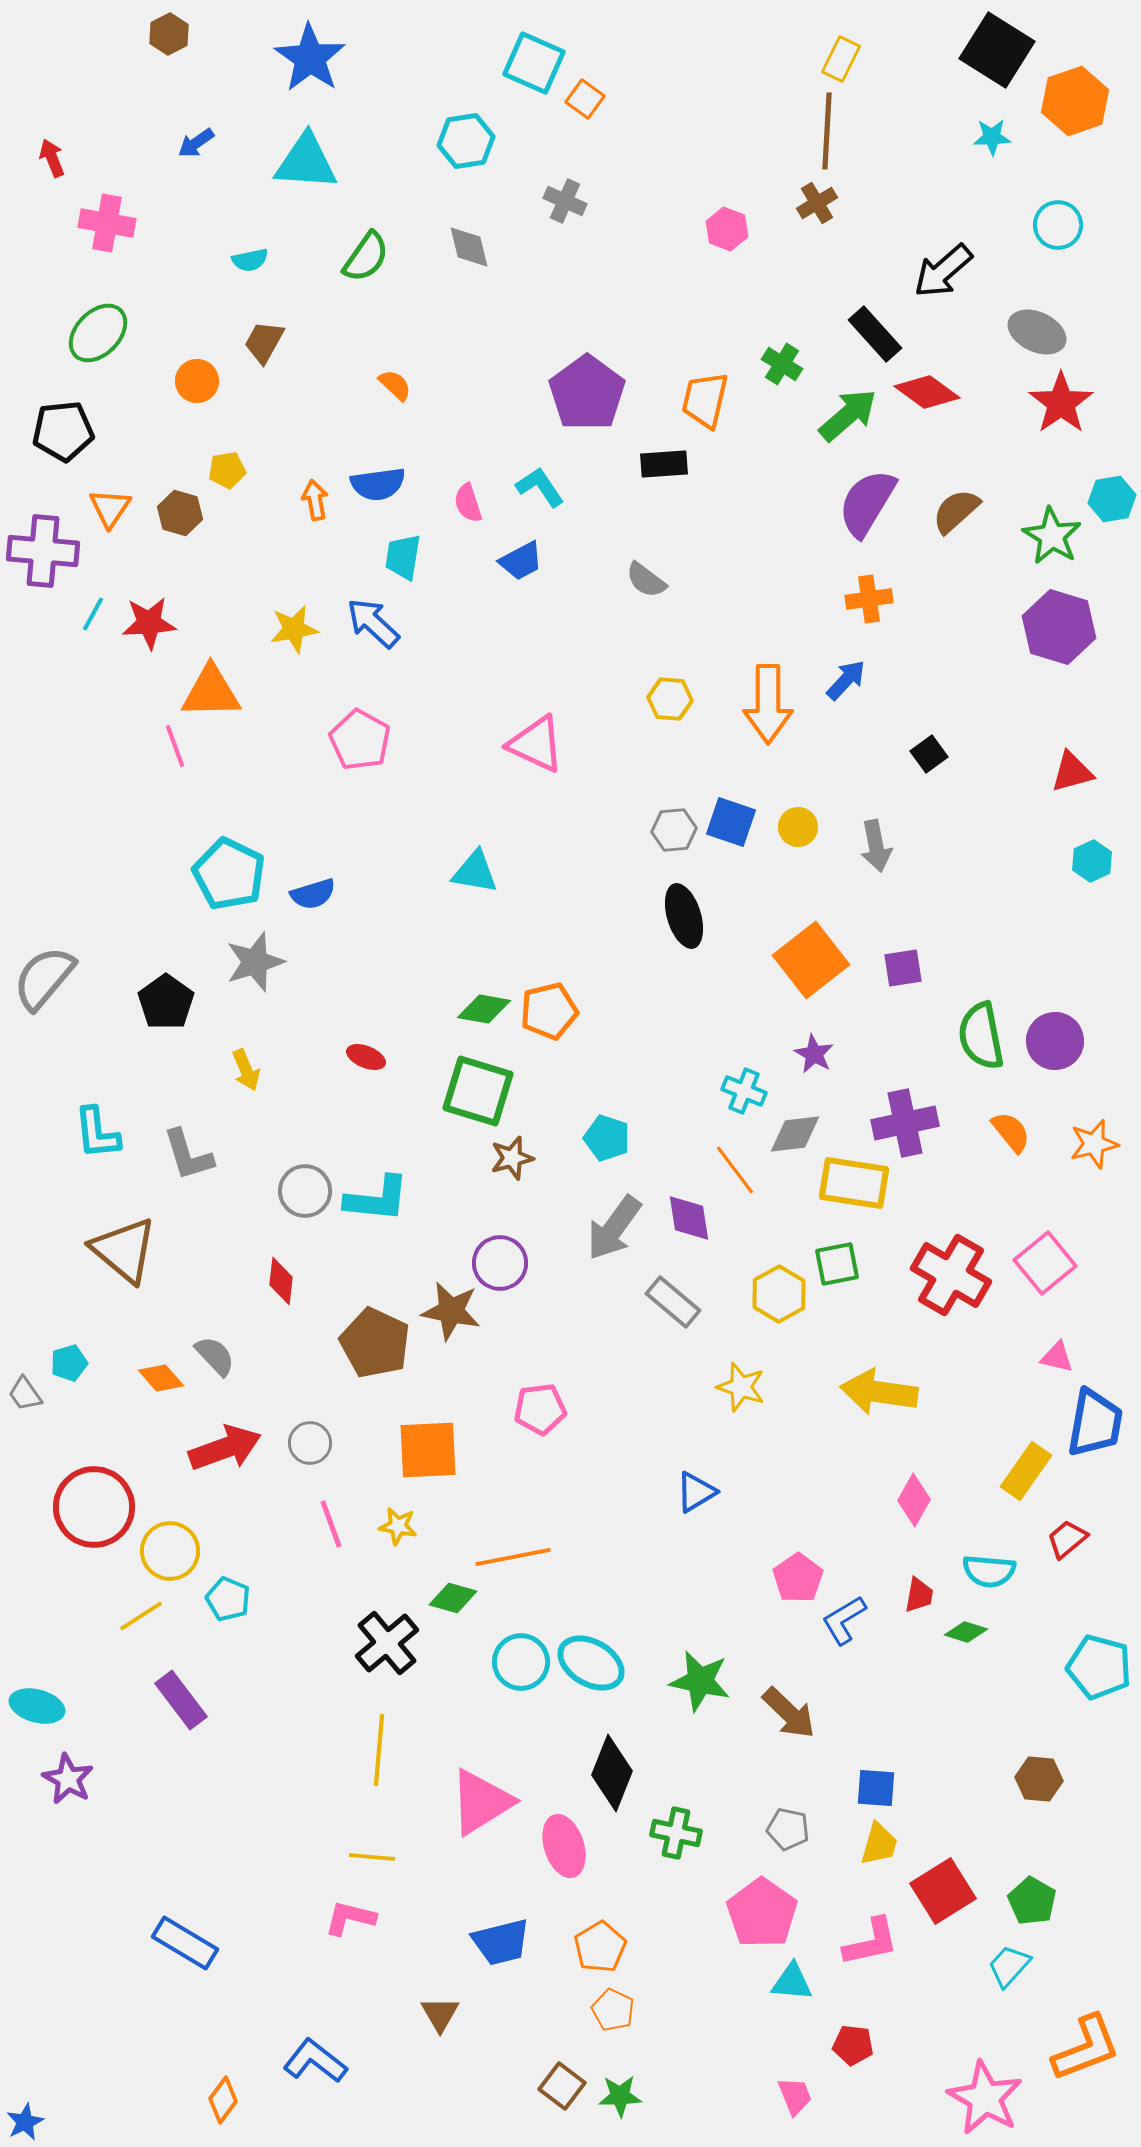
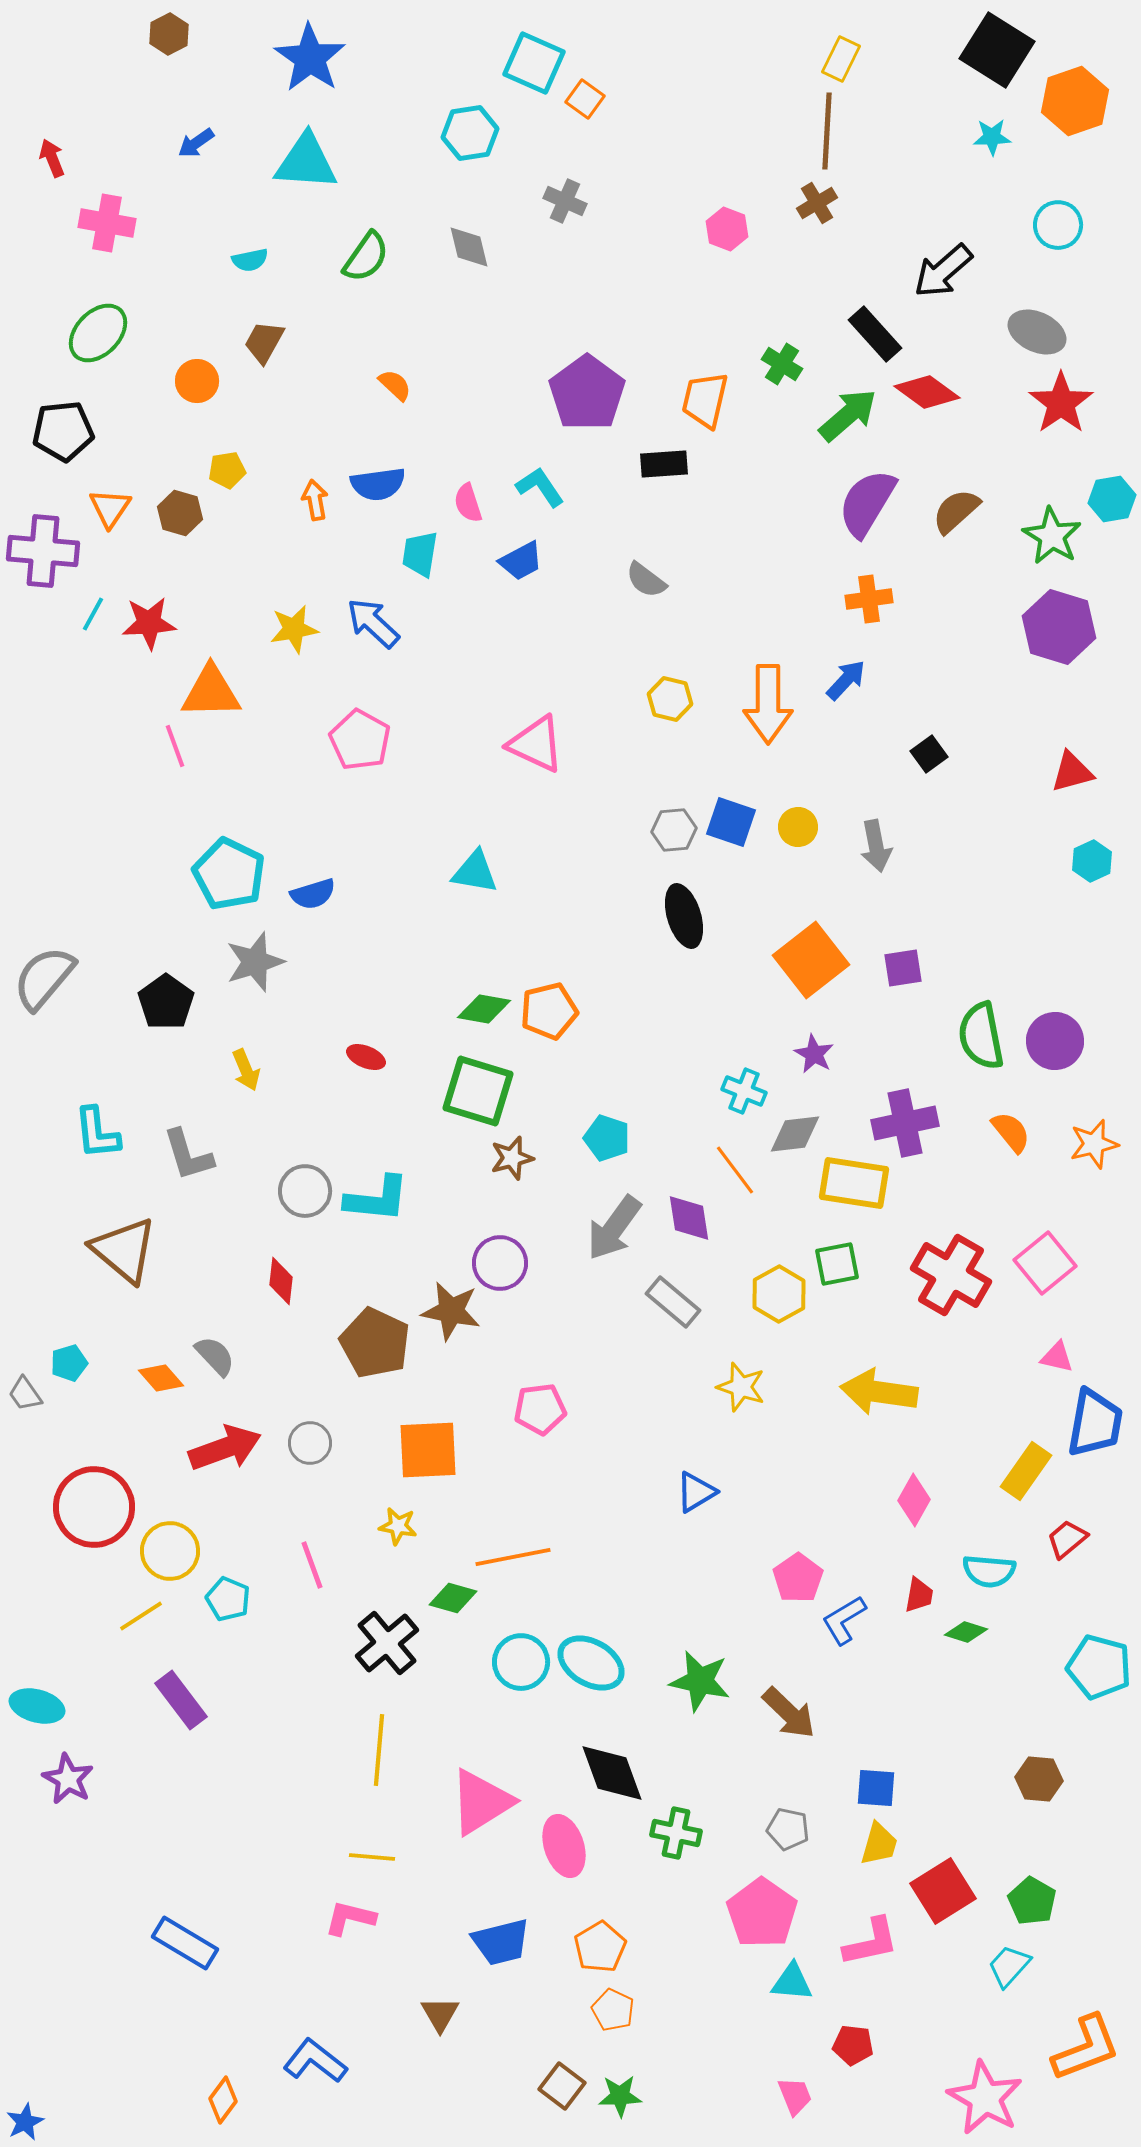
cyan hexagon at (466, 141): moved 4 px right, 8 px up
cyan trapezoid at (403, 557): moved 17 px right, 3 px up
yellow hexagon at (670, 699): rotated 9 degrees clockwise
pink line at (331, 1524): moved 19 px left, 41 px down
black diamond at (612, 1773): rotated 42 degrees counterclockwise
